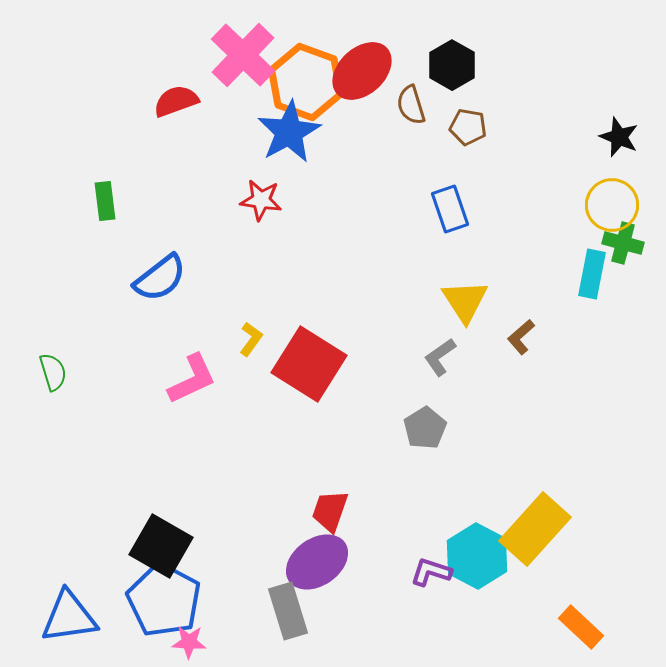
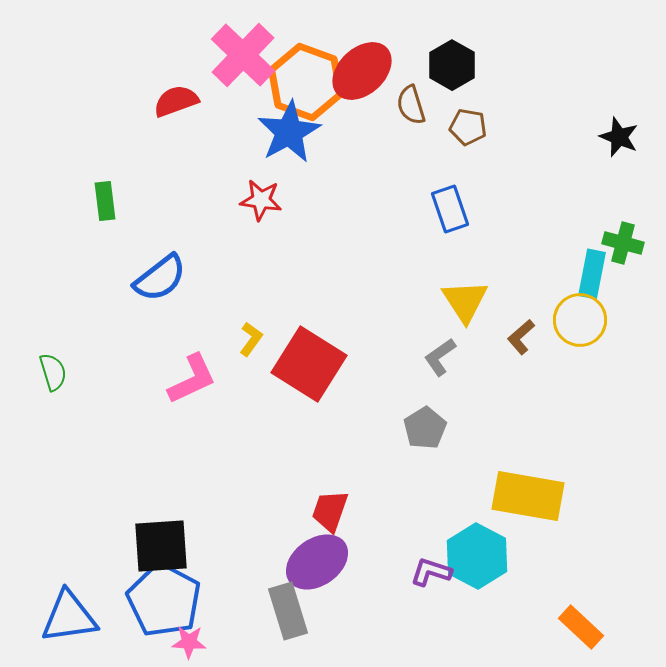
yellow circle: moved 32 px left, 115 px down
yellow rectangle: moved 7 px left, 33 px up; rotated 58 degrees clockwise
black square: rotated 34 degrees counterclockwise
